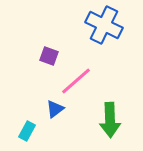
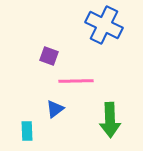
pink line: rotated 40 degrees clockwise
cyan rectangle: rotated 30 degrees counterclockwise
